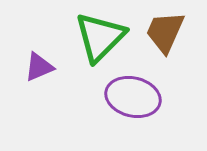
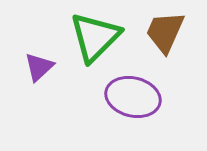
green triangle: moved 5 px left
purple triangle: rotated 20 degrees counterclockwise
